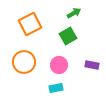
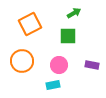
green square: rotated 30 degrees clockwise
orange circle: moved 2 px left, 1 px up
cyan rectangle: moved 3 px left, 3 px up
